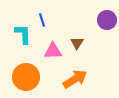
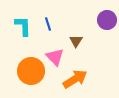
blue line: moved 6 px right, 4 px down
cyan L-shape: moved 8 px up
brown triangle: moved 1 px left, 2 px up
pink triangle: moved 2 px right, 6 px down; rotated 48 degrees clockwise
orange circle: moved 5 px right, 6 px up
